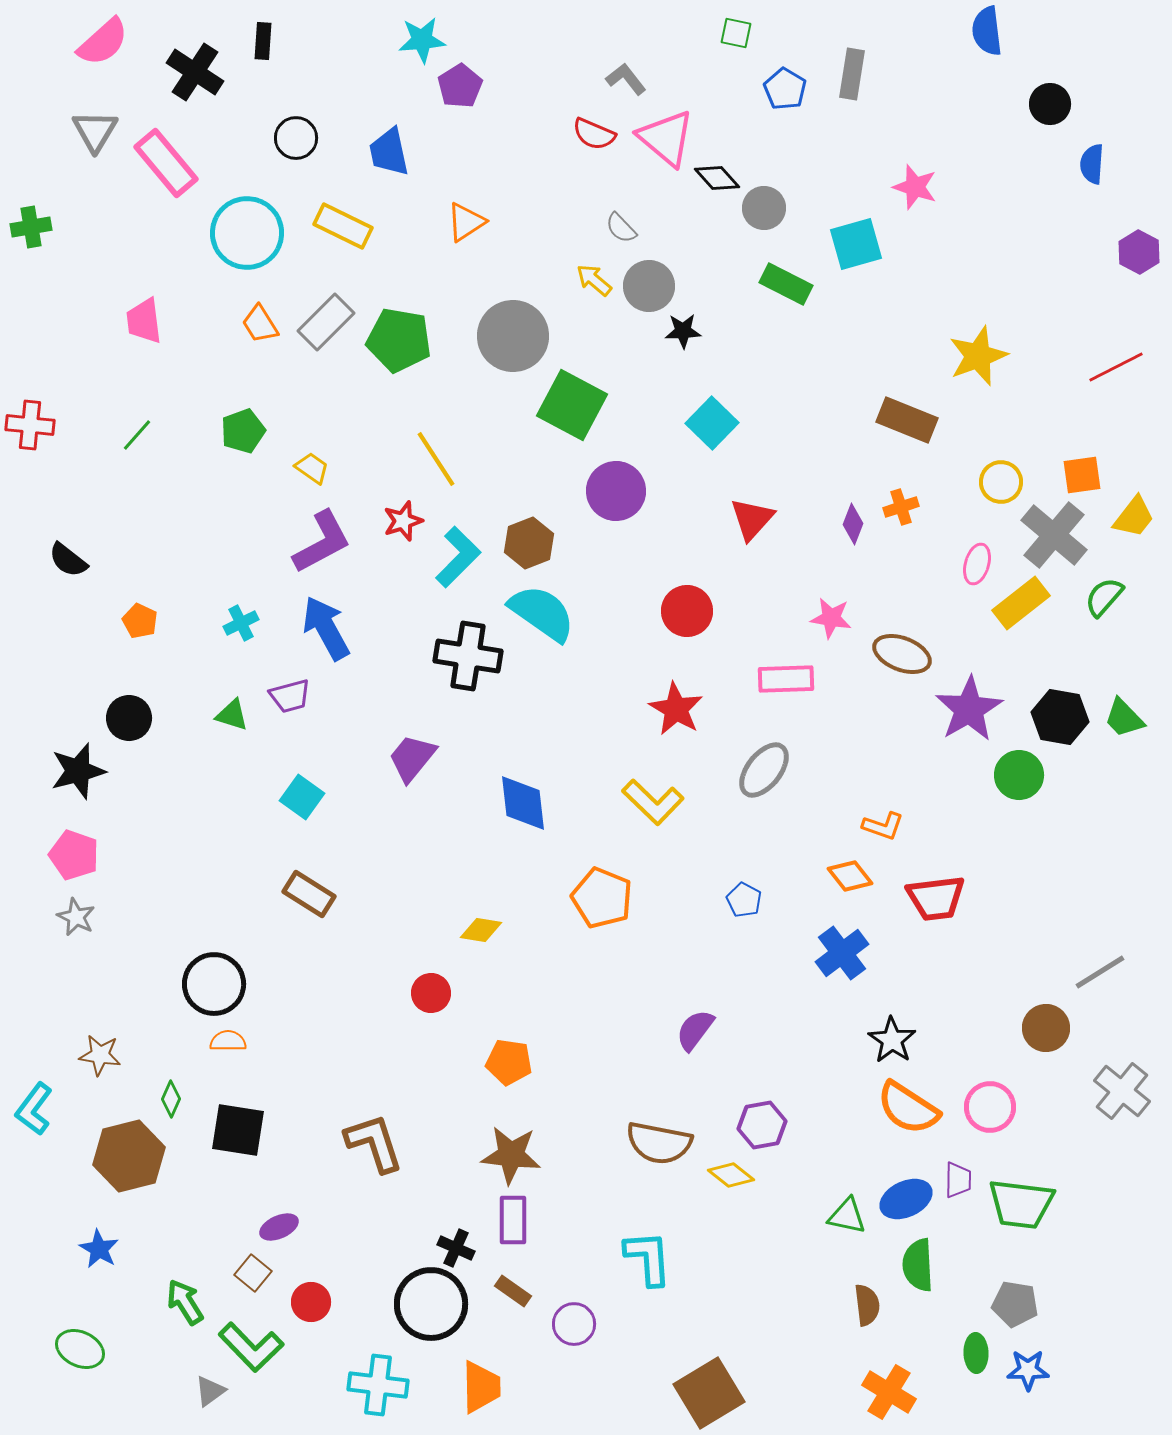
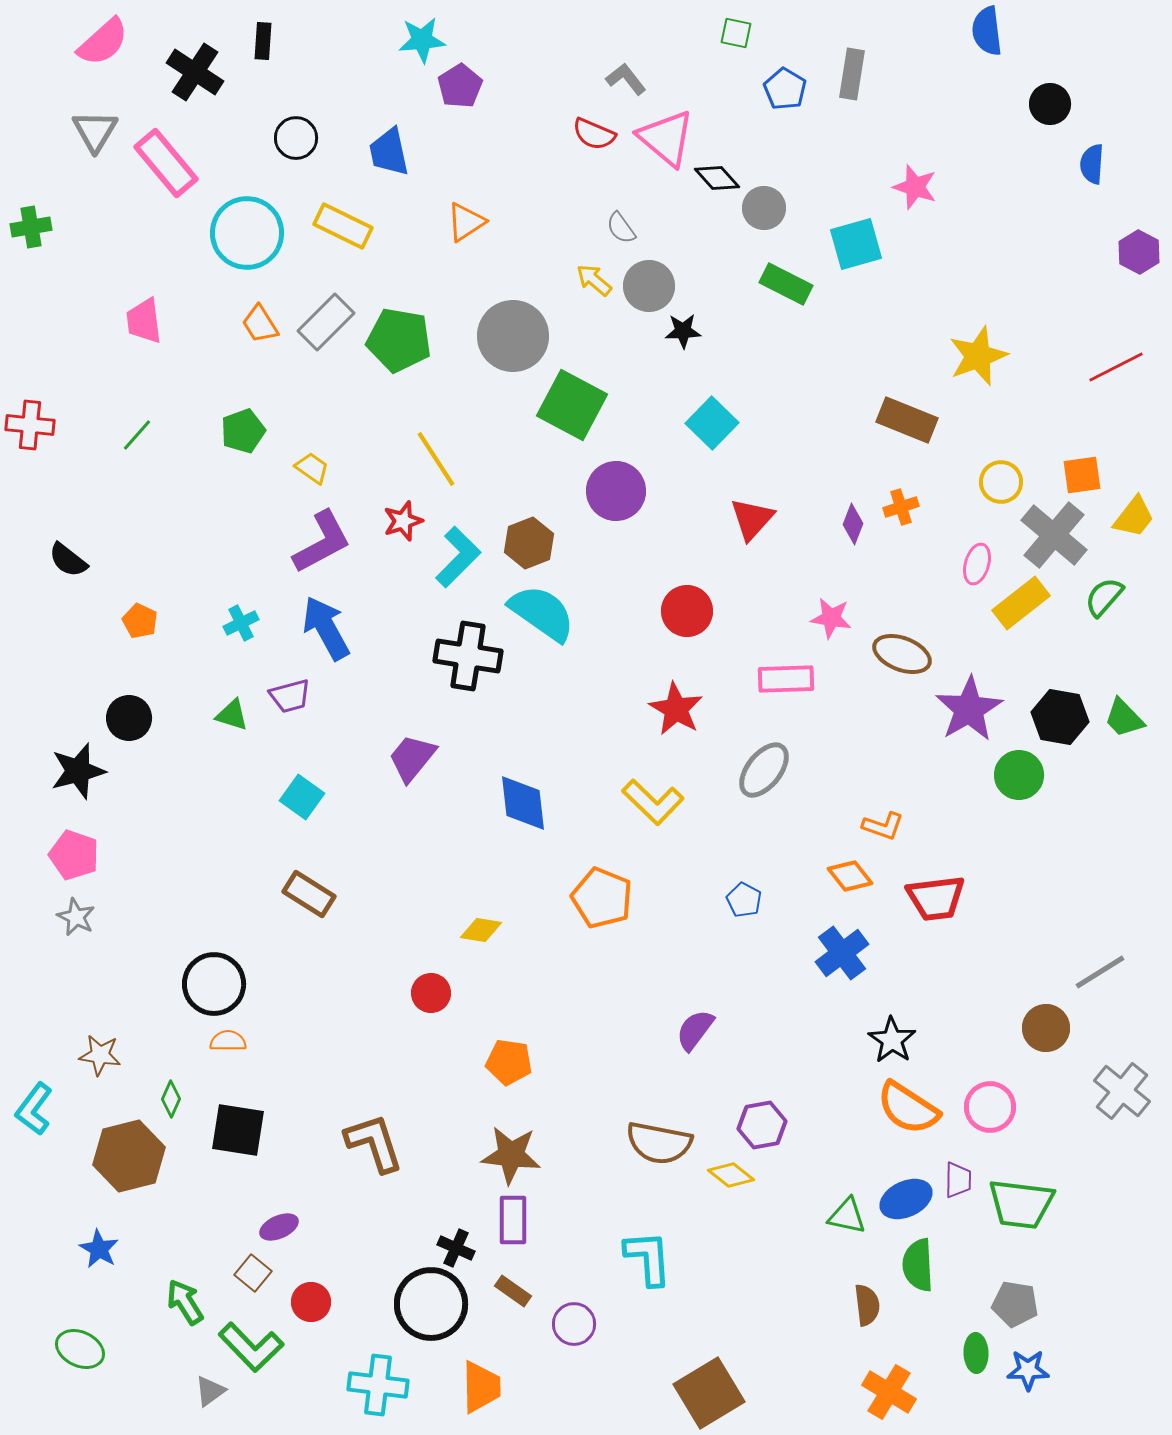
gray semicircle at (621, 228): rotated 8 degrees clockwise
